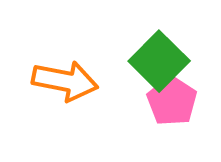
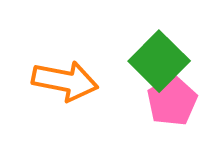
pink pentagon: rotated 9 degrees clockwise
